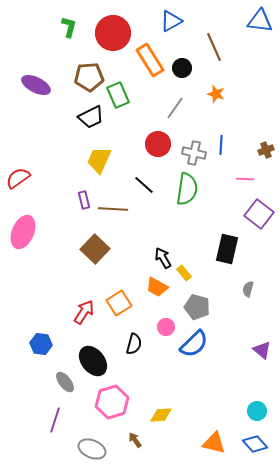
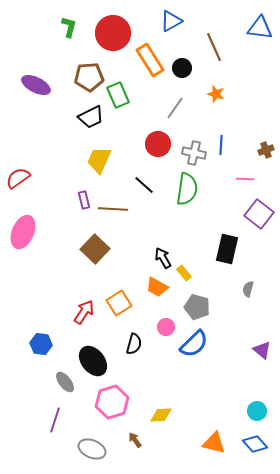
blue triangle at (260, 21): moved 7 px down
